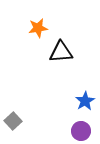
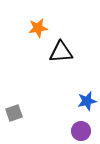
blue star: moved 2 px right; rotated 18 degrees clockwise
gray square: moved 1 px right, 8 px up; rotated 24 degrees clockwise
